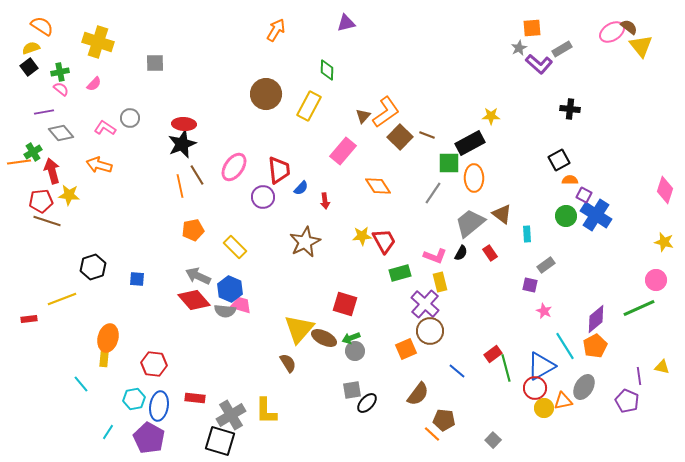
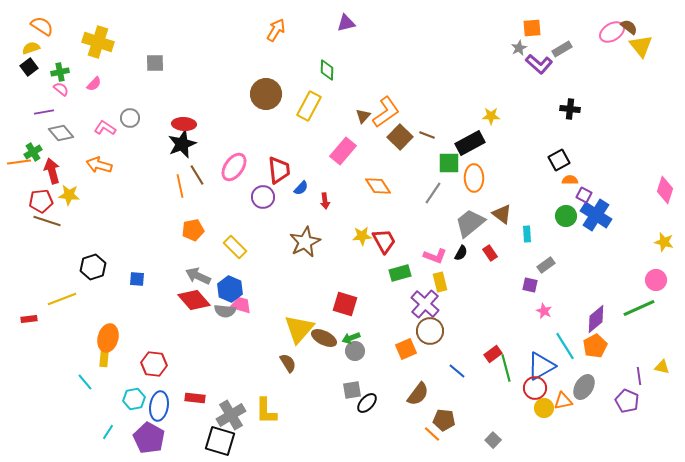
cyan line at (81, 384): moved 4 px right, 2 px up
